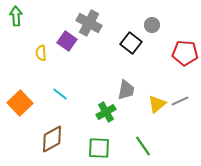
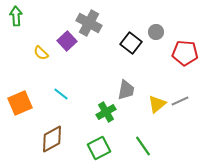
gray circle: moved 4 px right, 7 px down
purple square: rotated 12 degrees clockwise
yellow semicircle: rotated 42 degrees counterclockwise
cyan line: moved 1 px right
orange square: rotated 20 degrees clockwise
green square: rotated 30 degrees counterclockwise
